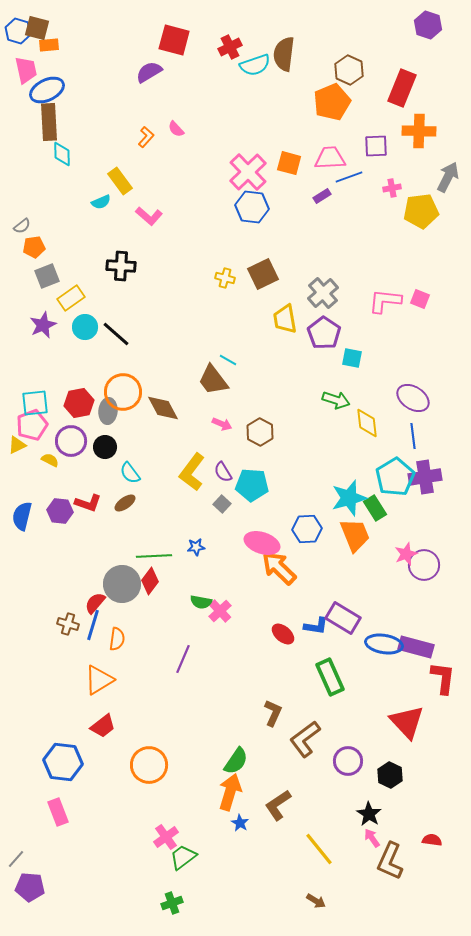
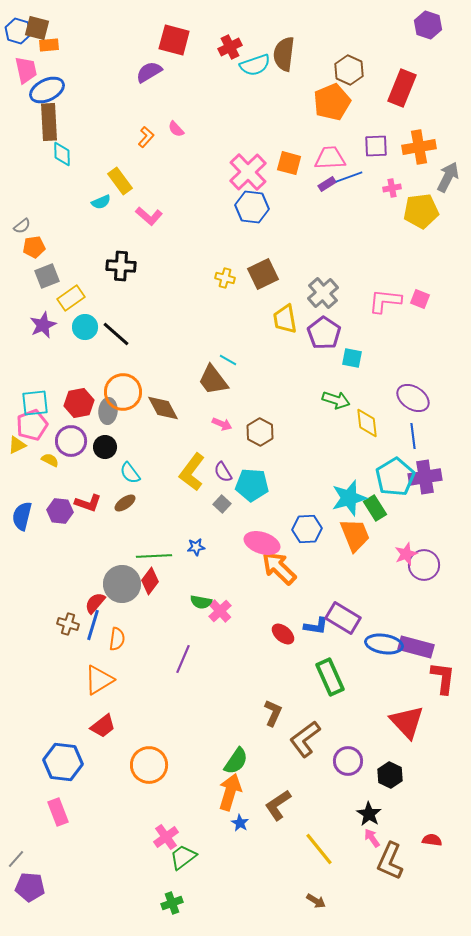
orange cross at (419, 131): moved 16 px down; rotated 12 degrees counterclockwise
purple rectangle at (322, 196): moved 5 px right, 12 px up
